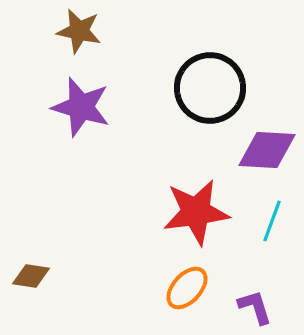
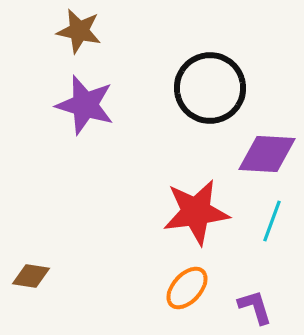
purple star: moved 4 px right, 2 px up
purple diamond: moved 4 px down
